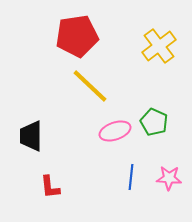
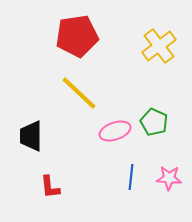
yellow line: moved 11 px left, 7 px down
